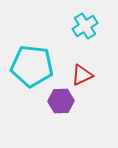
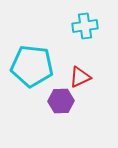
cyan cross: rotated 25 degrees clockwise
red triangle: moved 2 px left, 2 px down
